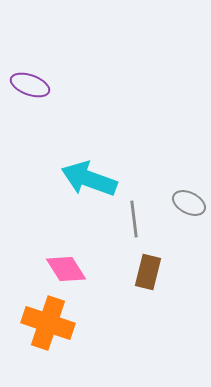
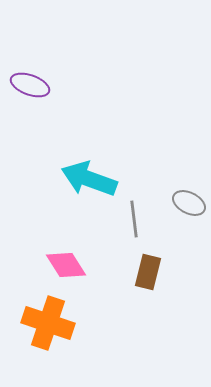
pink diamond: moved 4 px up
